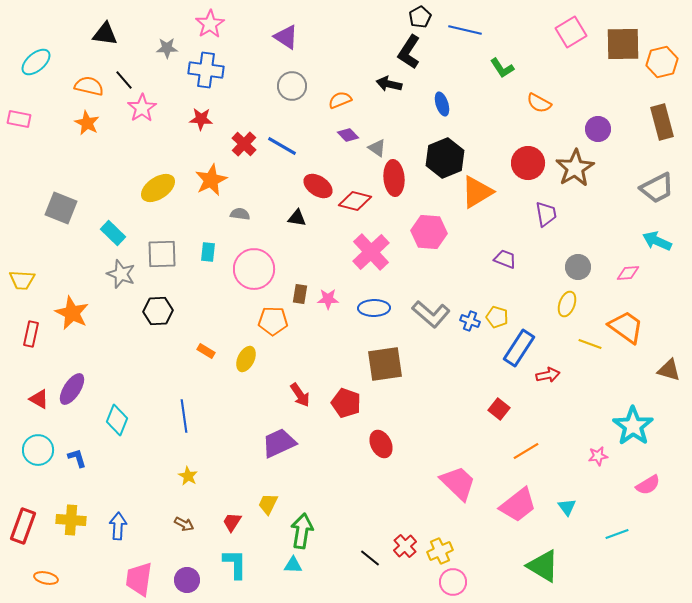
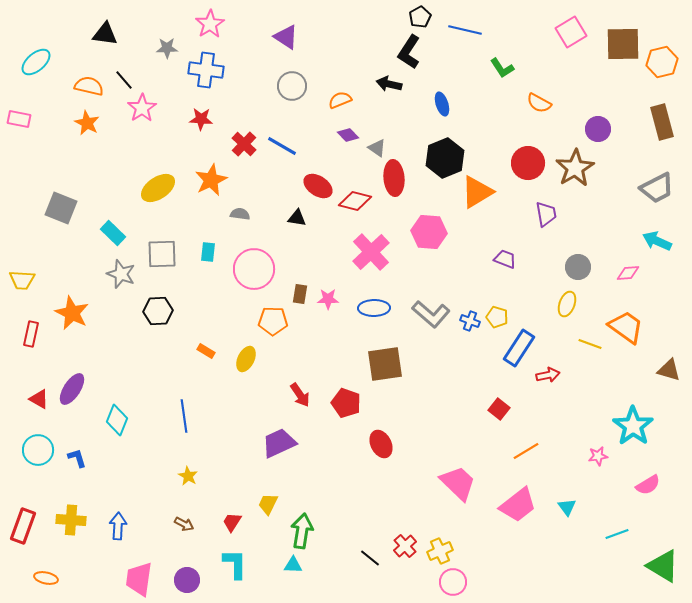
green triangle at (543, 566): moved 120 px right
